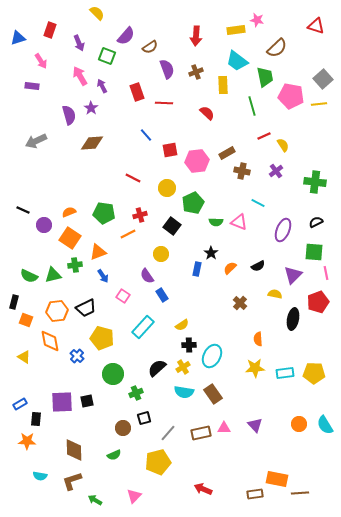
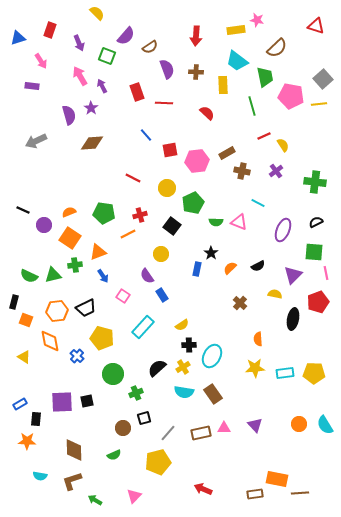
brown cross at (196, 72): rotated 24 degrees clockwise
